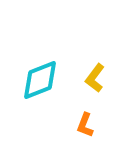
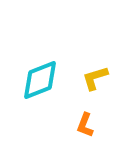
yellow L-shape: rotated 36 degrees clockwise
